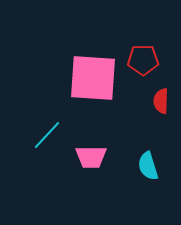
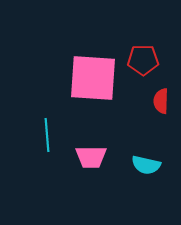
cyan line: rotated 48 degrees counterclockwise
cyan semicircle: moved 2 px left, 1 px up; rotated 60 degrees counterclockwise
